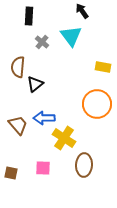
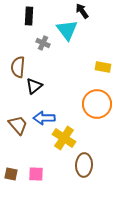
cyan triangle: moved 4 px left, 6 px up
gray cross: moved 1 px right, 1 px down; rotated 16 degrees counterclockwise
black triangle: moved 1 px left, 2 px down
pink square: moved 7 px left, 6 px down
brown square: moved 1 px down
